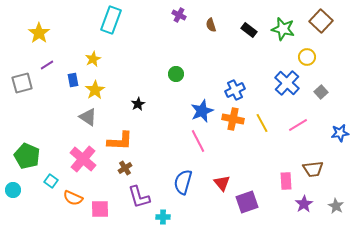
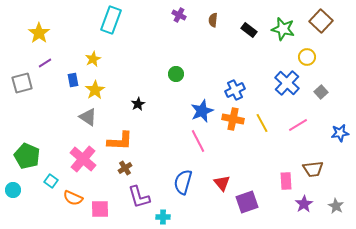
brown semicircle at (211, 25): moved 2 px right, 5 px up; rotated 24 degrees clockwise
purple line at (47, 65): moved 2 px left, 2 px up
